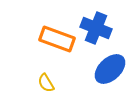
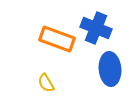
blue ellipse: rotated 52 degrees counterclockwise
